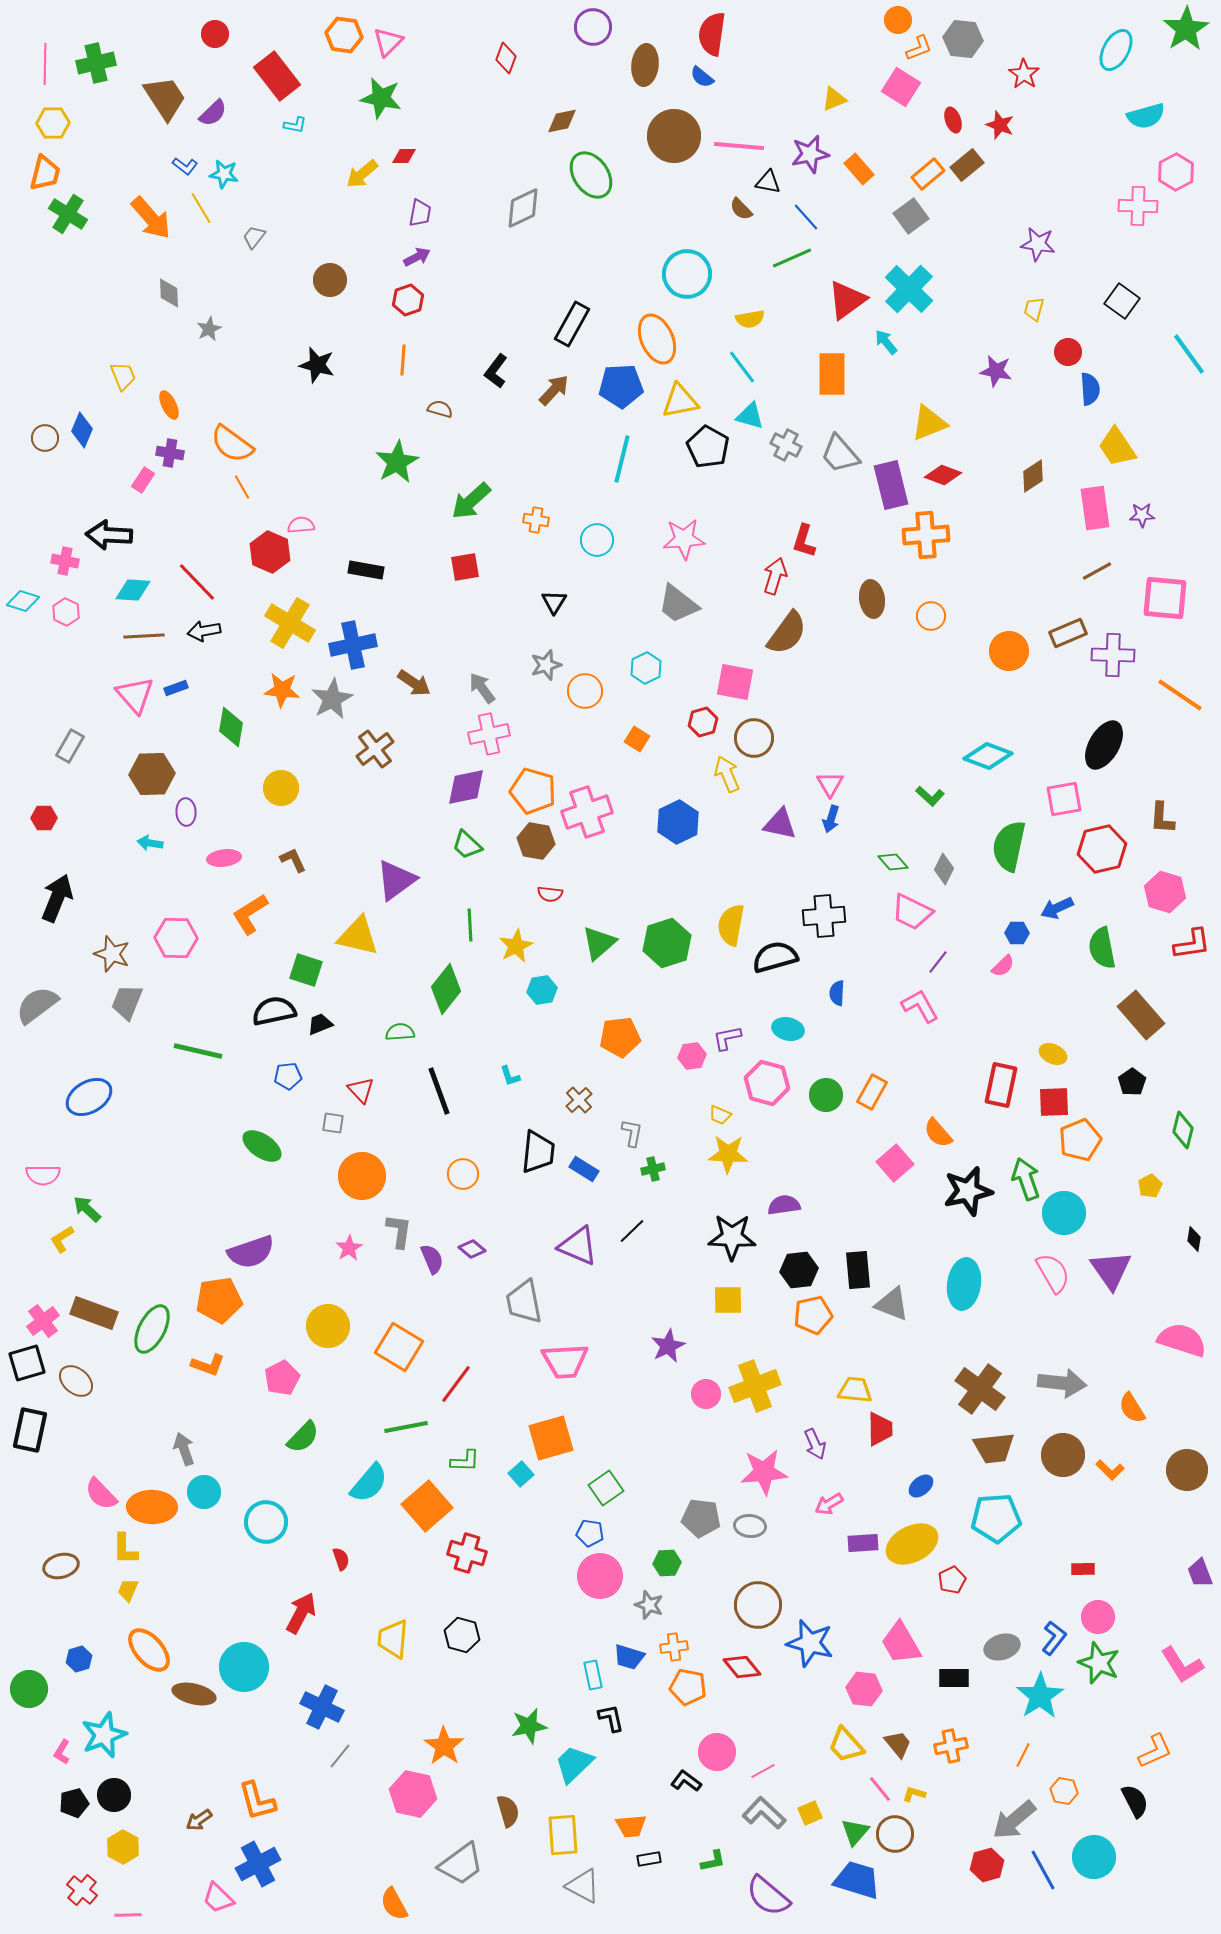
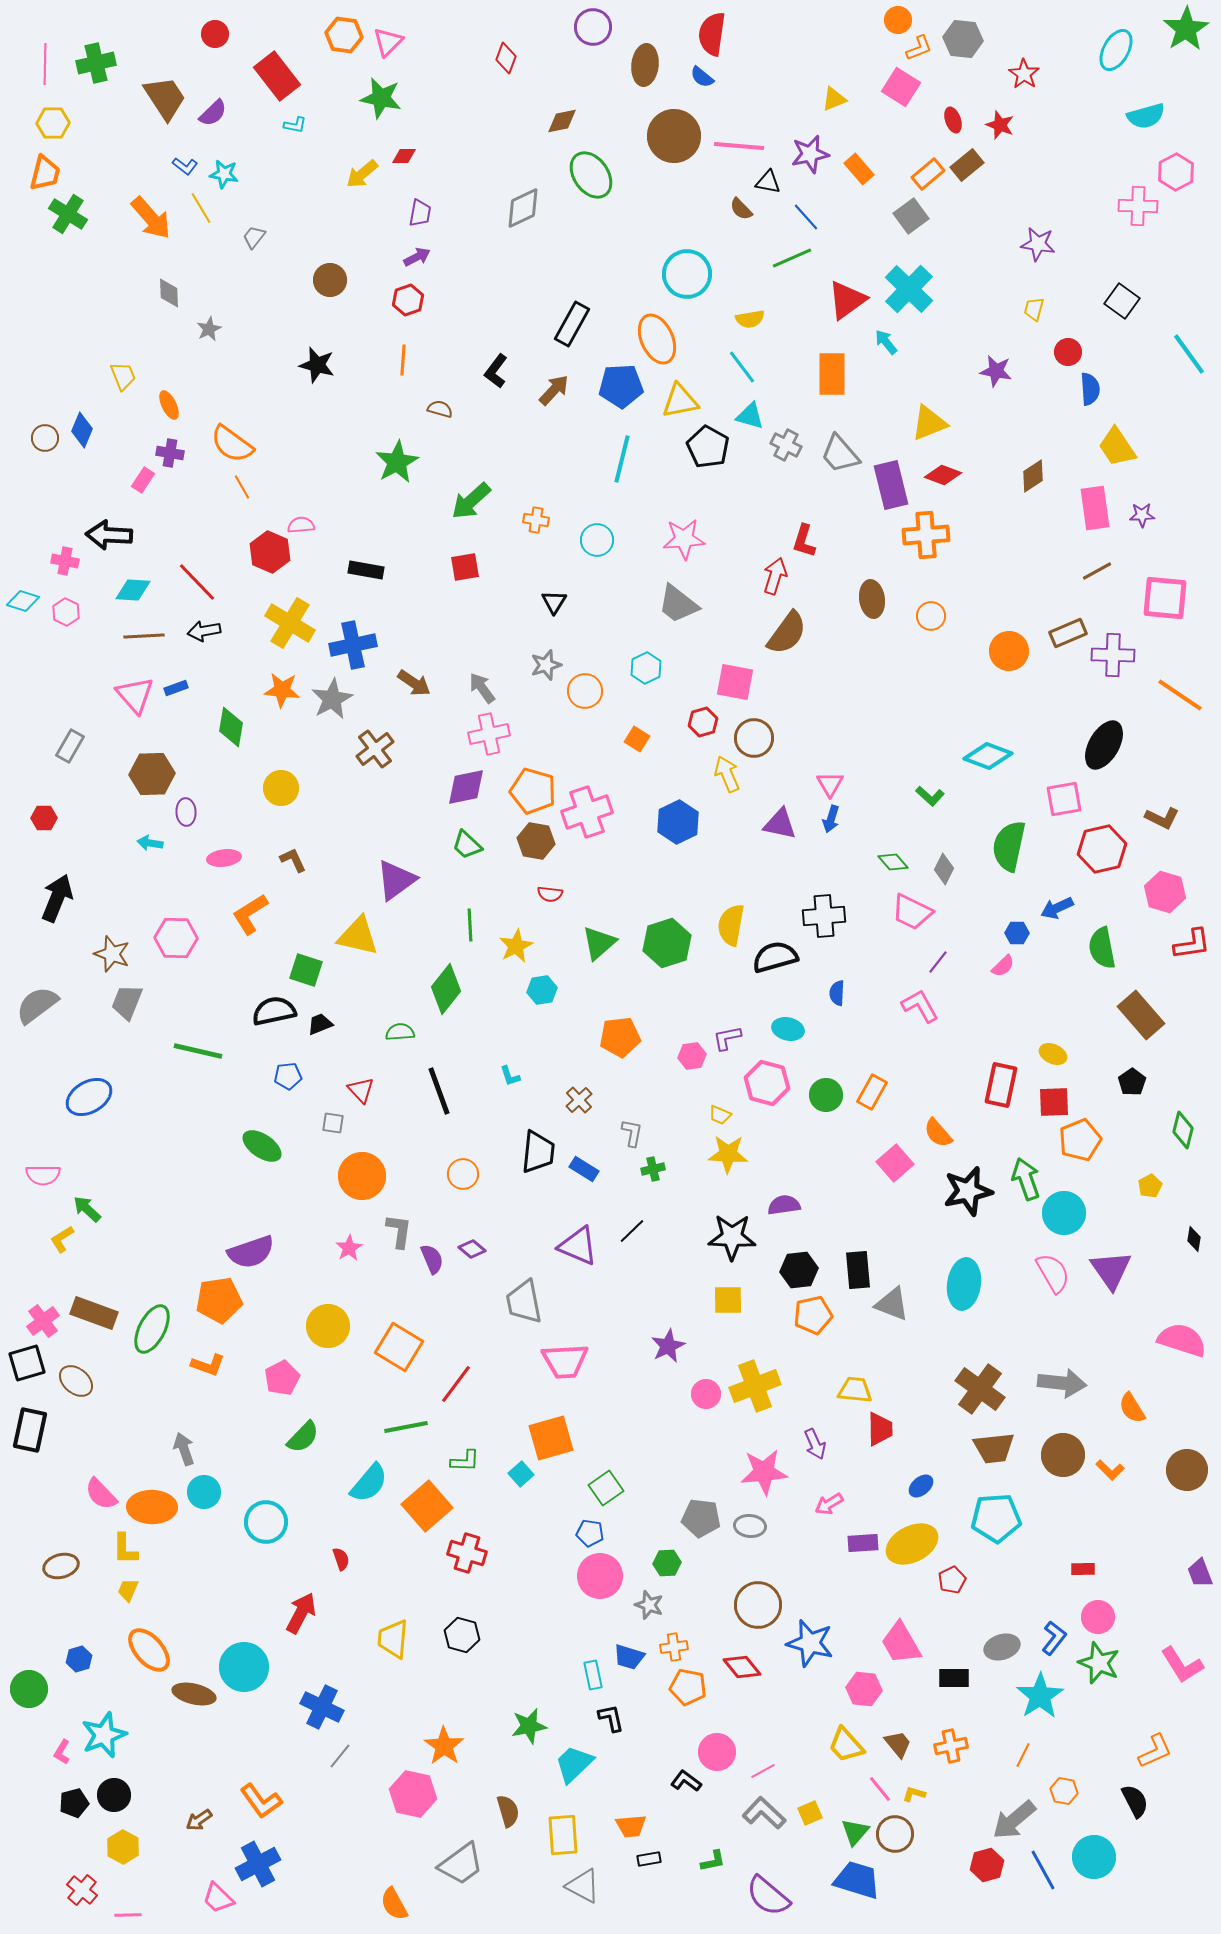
brown L-shape at (1162, 818): rotated 68 degrees counterclockwise
orange L-shape at (257, 1801): moved 4 px right; rotated 21 degrees counterclockwise
